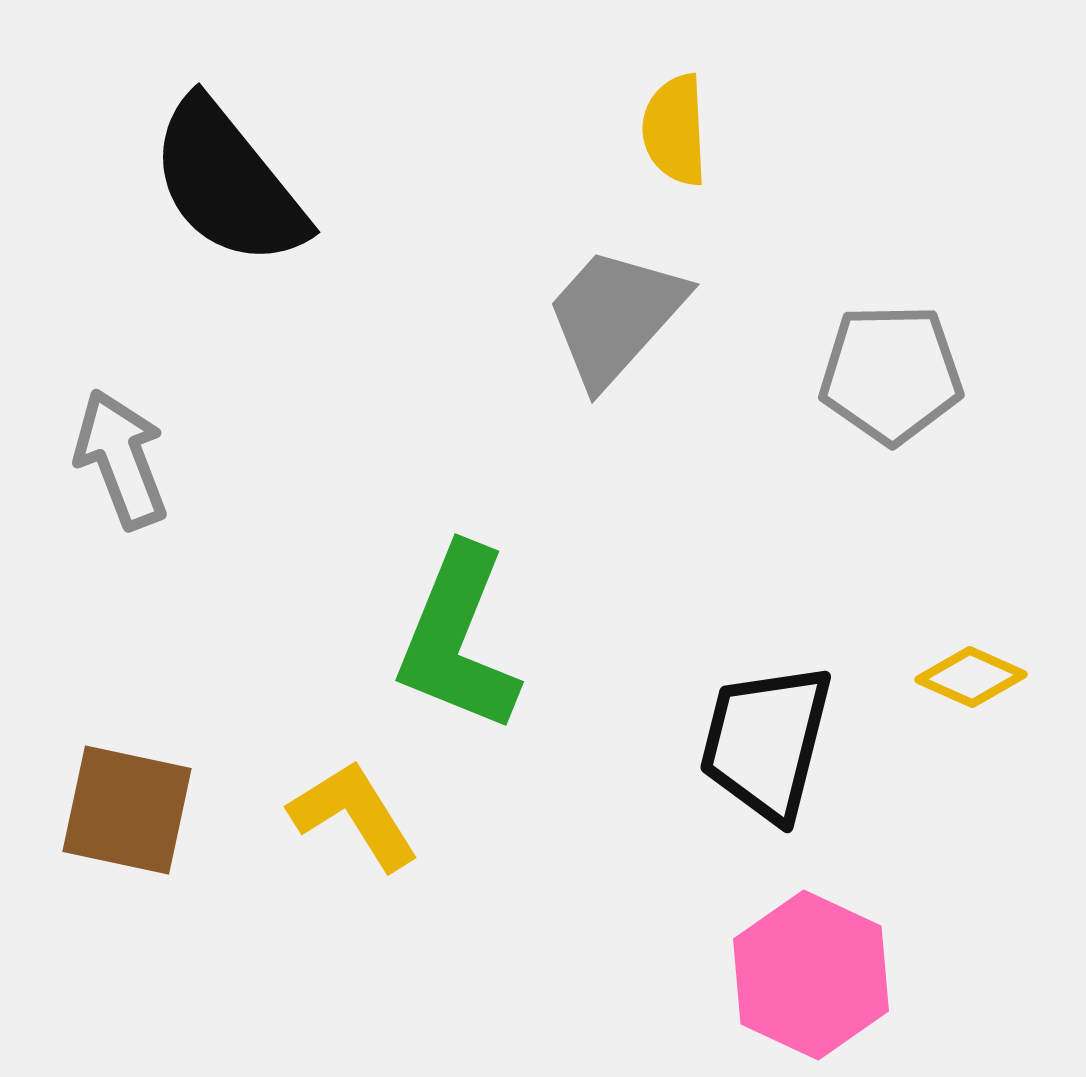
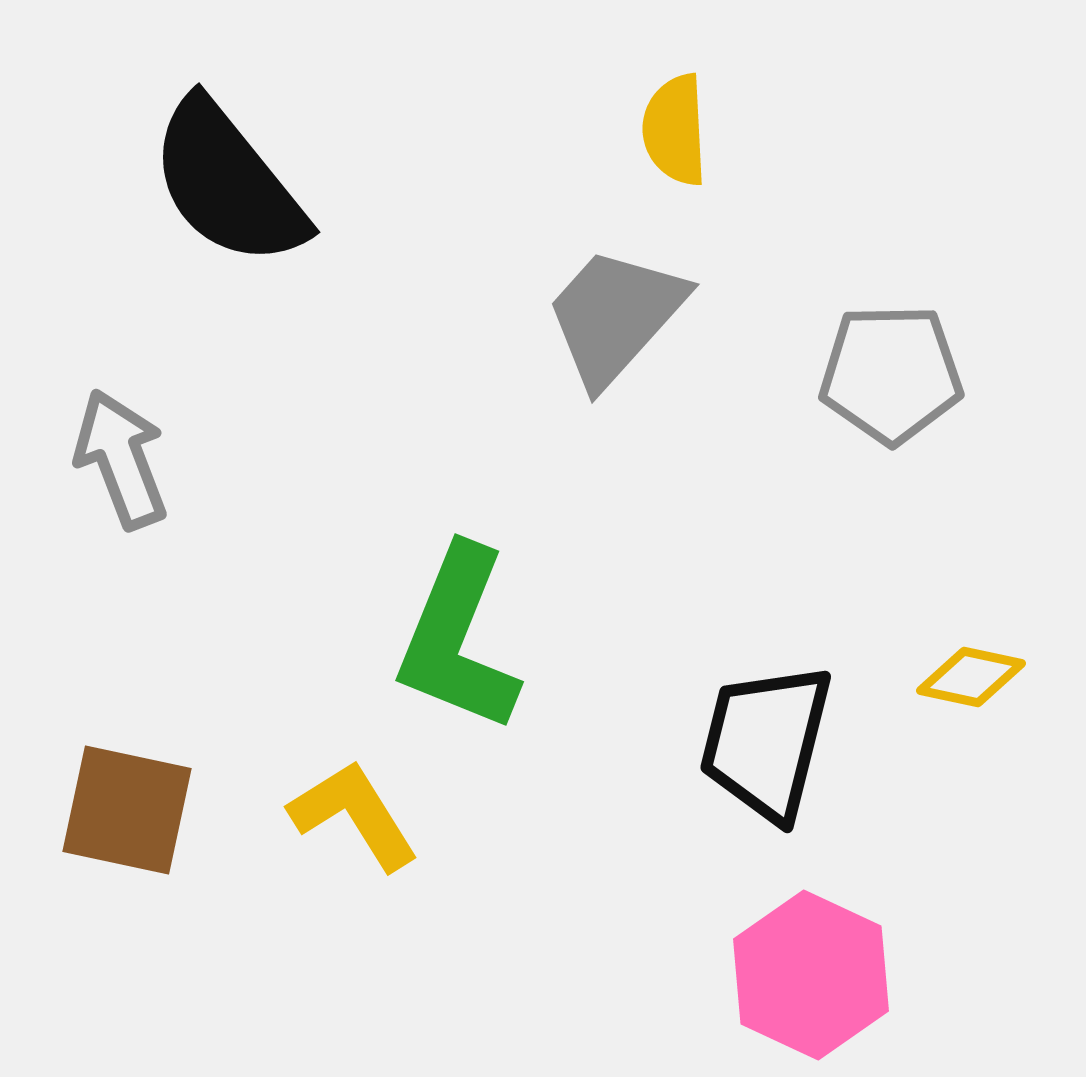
yellow diamond: rotated 12 degrees counterclockwise
